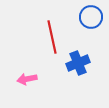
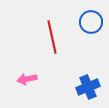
blue circle: moved 5 px down
blue cross: moved 10 px right, 24 px down
